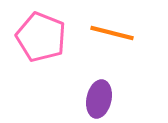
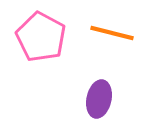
pink pentagon: rotated 6 degrees clockwise
